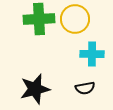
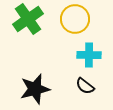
green cross: moved 11 px left; rotated 32 degrees counterclockwise
cyan cross: moved 3 px left, 1 px down
black semicircle: moved 2 px up; rotated 48 degrees clockwise
